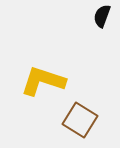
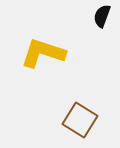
yellow L-shape: moved 28 px up
